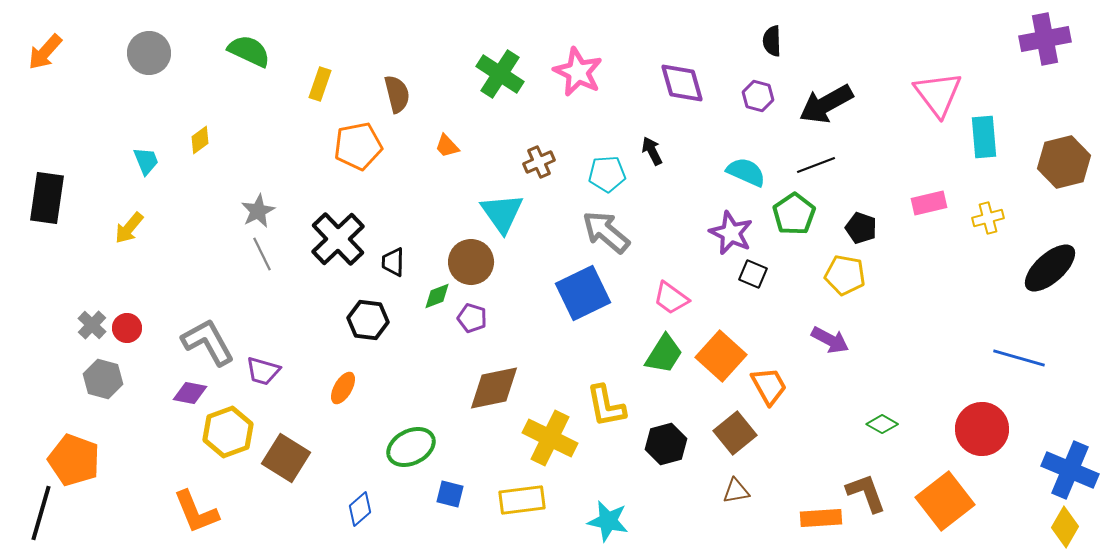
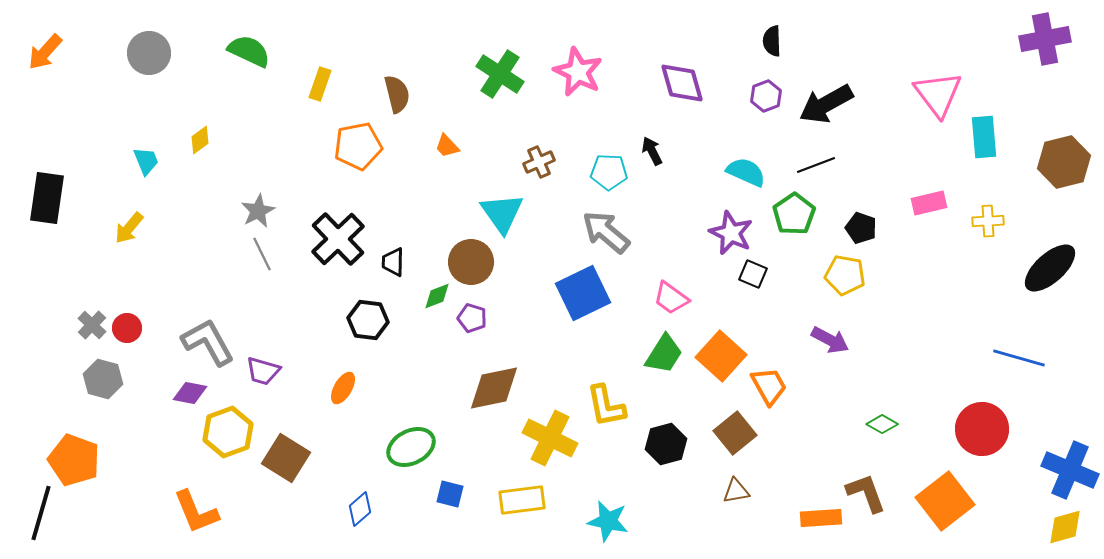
purple hexagon at (758, 96): moved 8 px right; rotated 24 degrees clockwise
cyan pentagon at (607, 174): moved 2 px right, 2 px up; rotated 6 degrees clockwise
yellow cross at (988, 218): moved 3 px down; rotated 12 degrees clockwise
yellow diamond at (1065, 527): rotated 45 degrees clockwise
